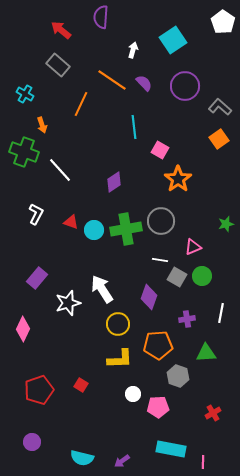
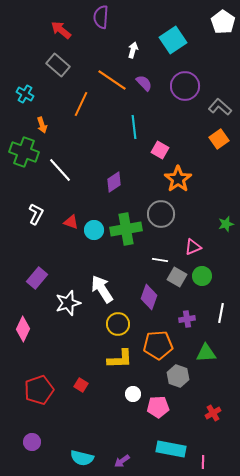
gray circle at (161, 221): moved 7 px up
